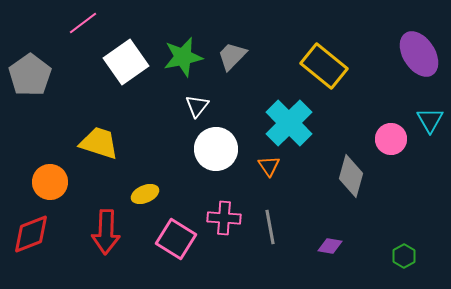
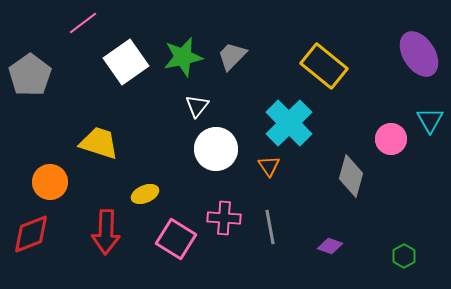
purple diamond: rotated 10 degrees clockwise
